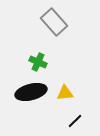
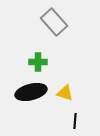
green cross: rotated 24 degrees counterclockwise
yellow triangle: rotated 24 degrees clockwise
black line: rotated 42 degrees counterclockwise
